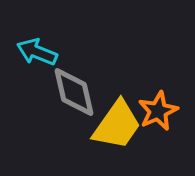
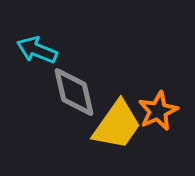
cyan arrow: moved 2 px up
